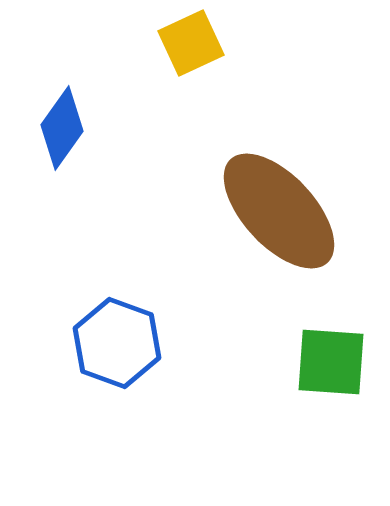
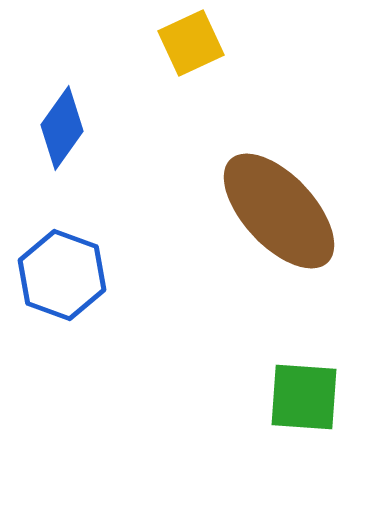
blue hexagon: moved 55 px left, 68 px up
green square: moved 27 px left, 35 px down
